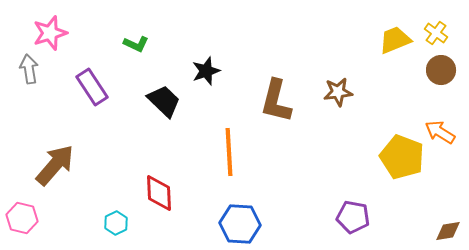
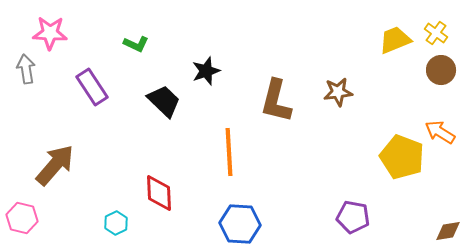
pink star: rotated 20 degrees clockwise
gray arrow: moved 3 px left
